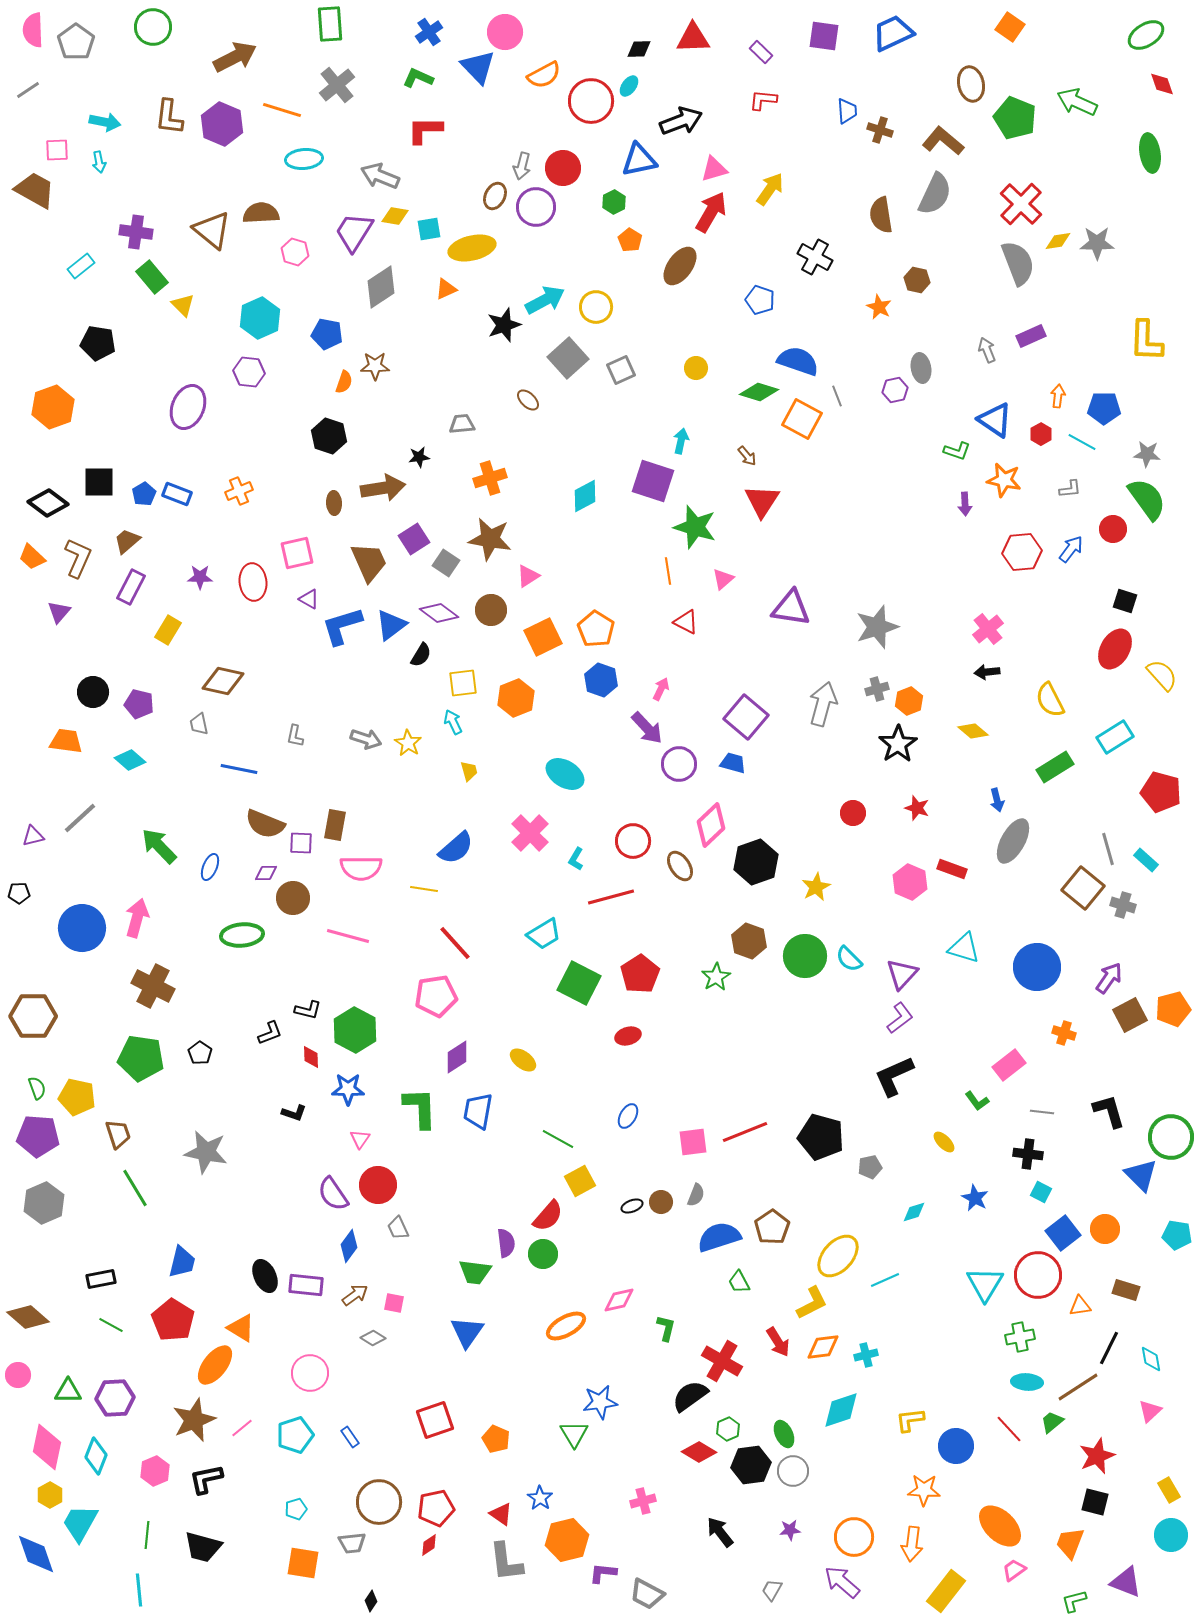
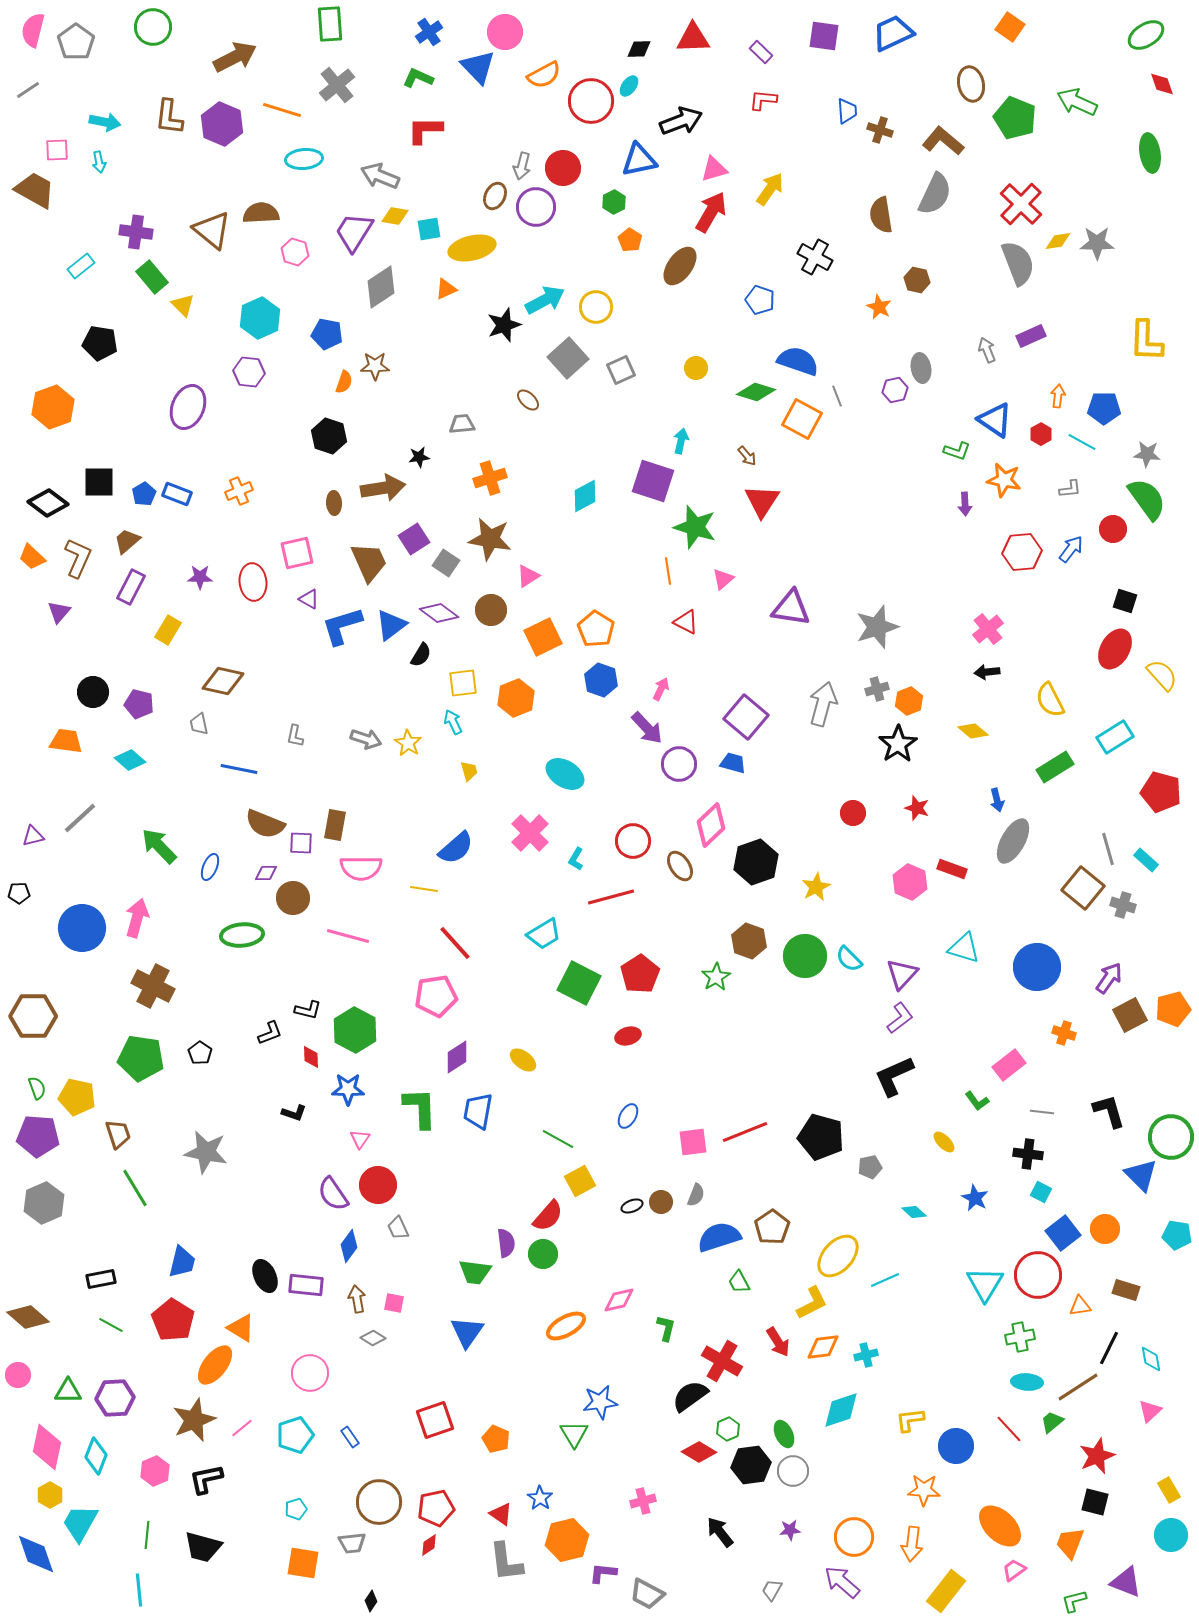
pink semicircle at (33, 30): rotated 16 degrees clockwise
black pentagon at (98, 343): moved 2 px right
green diamond at (759, 392): moved 3 px left
cyan diamond at (914, 1212): rotated 60 degrees clockwise
brown arrow at (355, 1295): moved 2 px right, 4 px down; rotated 64 degrees counterclockwise
